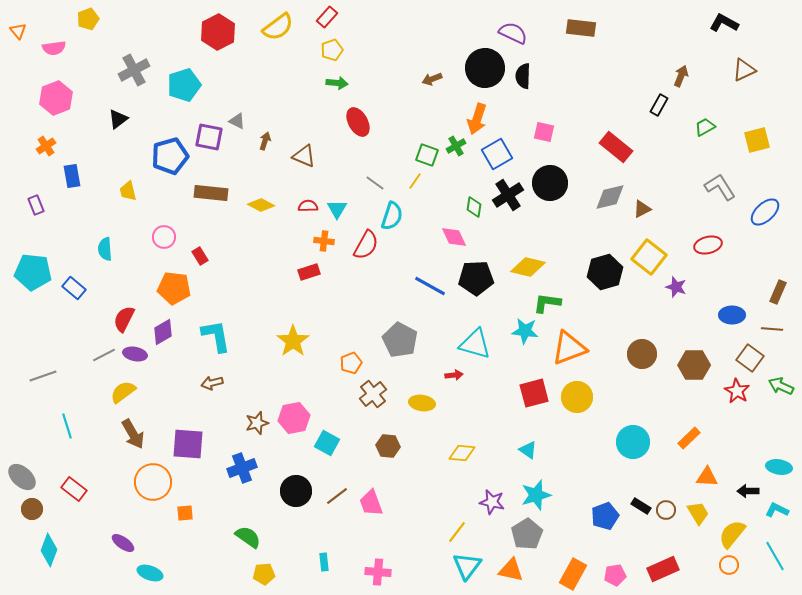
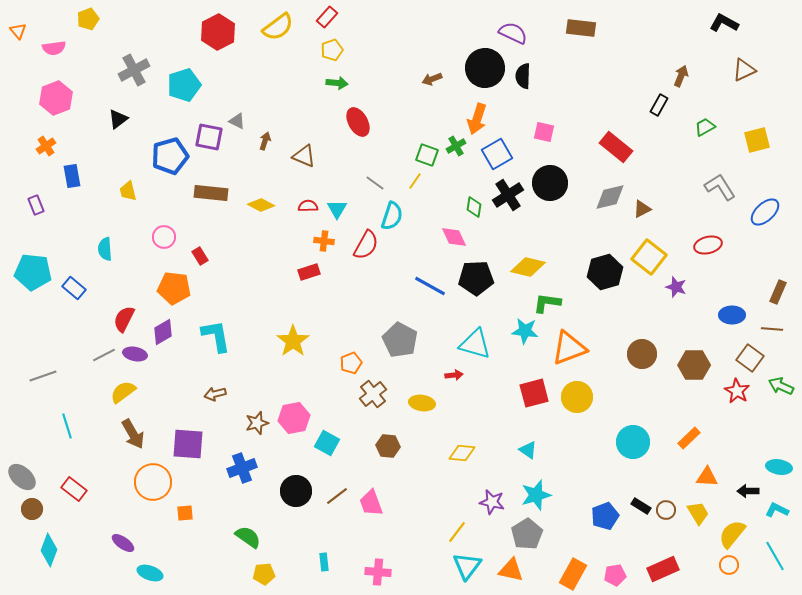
brown arrow at (212, 383): moved 3 px right, 11 px down
